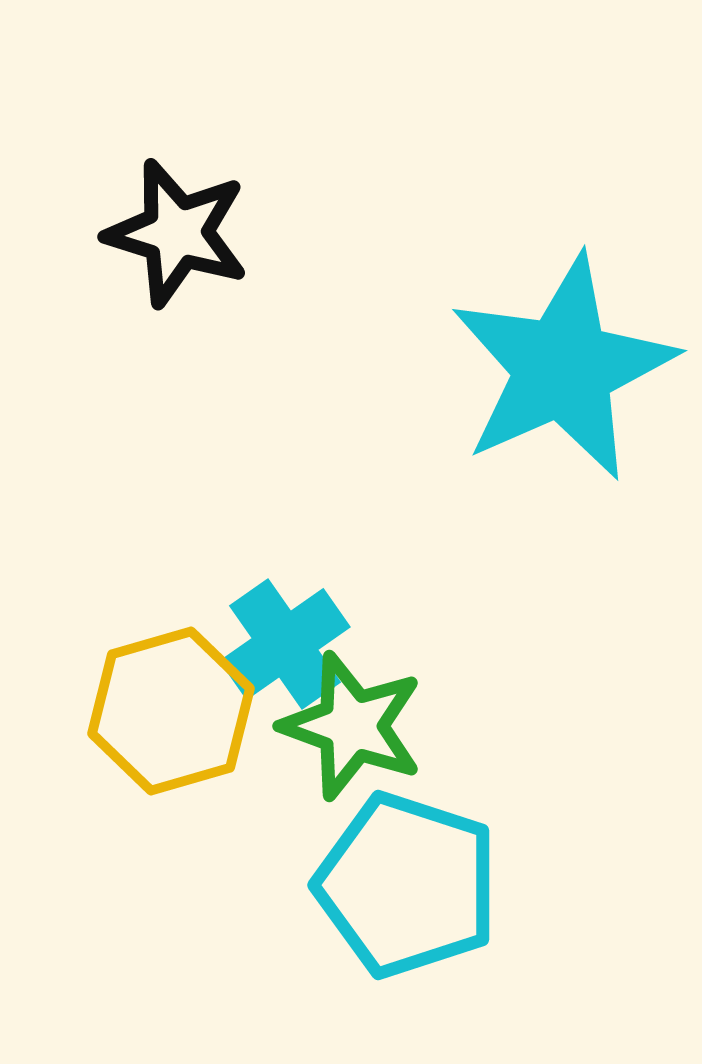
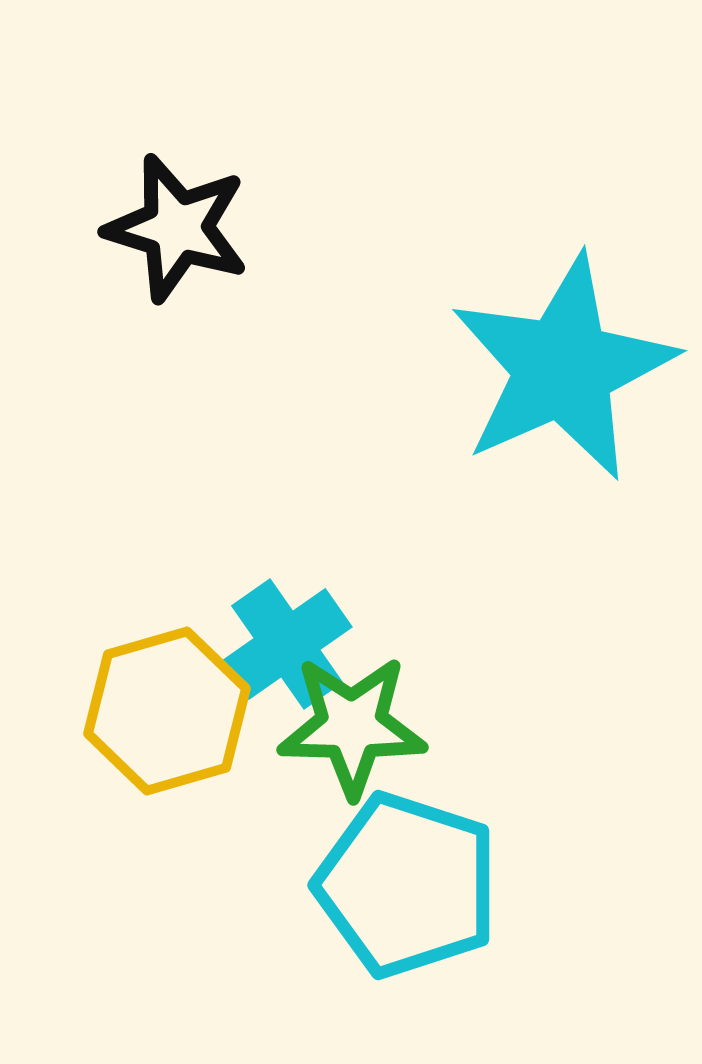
black star: moved 5 px up
cyan cross: moved 2 px right
yellow hexagon: moved 4 px left
green star: rotated 19 degrees counterclockwise
